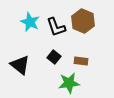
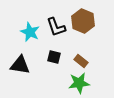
cyan star: moved 10 px down
black square: rotated 24 degrees counterclockwise
brown rectangle: rotated 32 degrees clockwise
black triangle: rotated 30 degrees counterclockwise
green star: moved 10 px right
